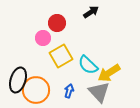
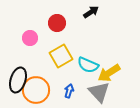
pink circle: moved 13 px left
cyan semicircle: rotated 20 degrees counterclockwise
